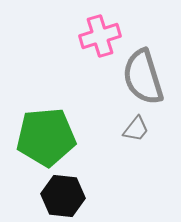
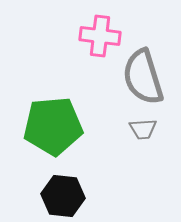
pink cross: rotated 24 degrees clockwise
gray trapezoid: moved 7 px right; rotated 48 degrees clockwise
green pentagon: moved 7 px right, 11 px up
